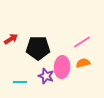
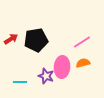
black pentagon: moved 2 px left, 8 px up; rotated 10 degrees counterclockwise
